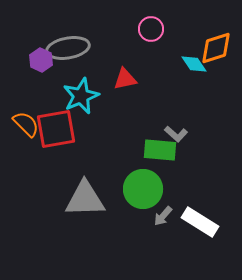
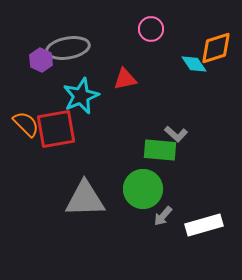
white rectangle: moved 4 px right, 3 px down; rotated 48 degrees counterclockwise
